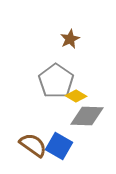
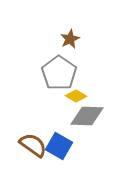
gray pentagon: moved 3 px right, 8 px up
